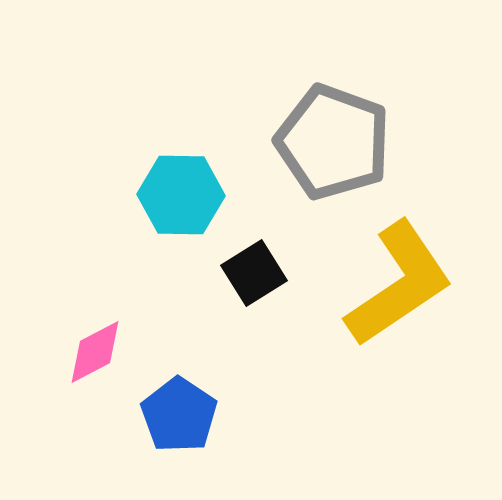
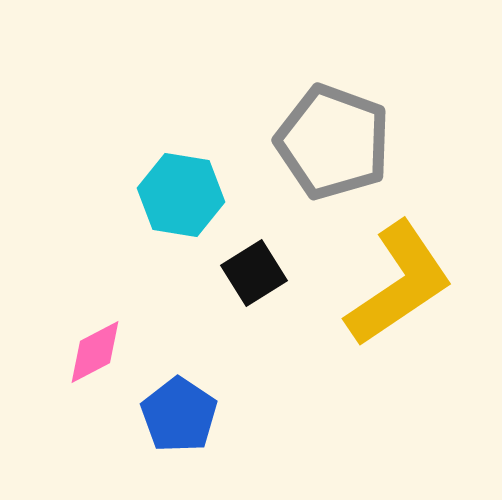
cyan hexagon: rotated 8 degrees clockwise
